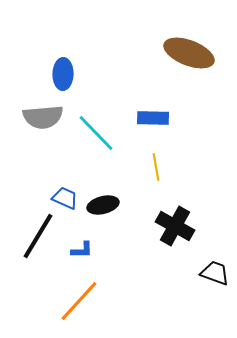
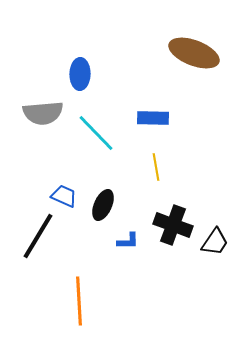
brown ellipse: moved 5 px right
blue ellipse: moved 17 px right
gray semicircle: moved 4 px up
blue trapezoid: moved 1 px left, 2 px up
black ellipse: rotated 52 degrees counterclockwise
black cross: moved 2 px left, 1 px up; rotated 9 degrees counterclockwise
blue L-shape: moved 46 px right, 9 px up
black trapezoid: moved 31 px up; rotated 104 degrees clockwise
orange line: rotated 45 degrees counterclockwise
